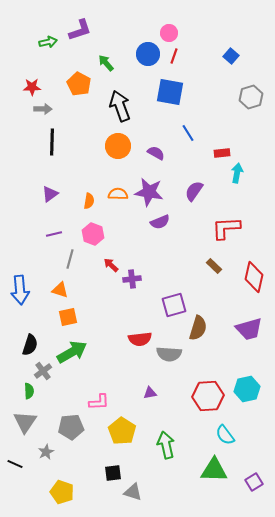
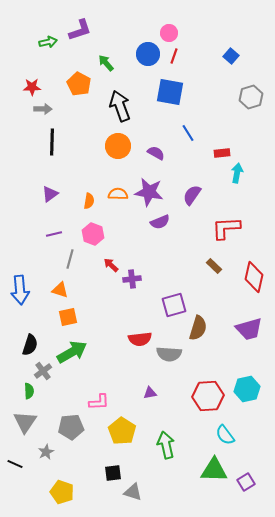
purple semicircle at (194, 191): moved 2 px left, 4 px down
purple square at (254, 482): moved 8 px left
